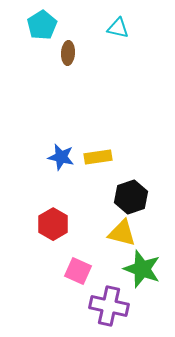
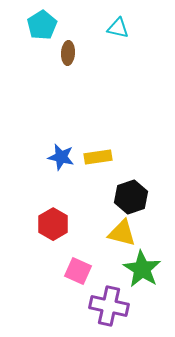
green star: rotated 12 degrees clockwise
